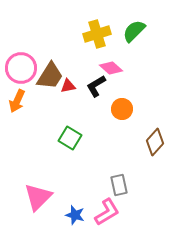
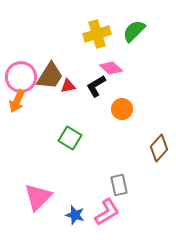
pink circle: moved 9 px down
brown diamond: moved 4 px right, 6 px down
